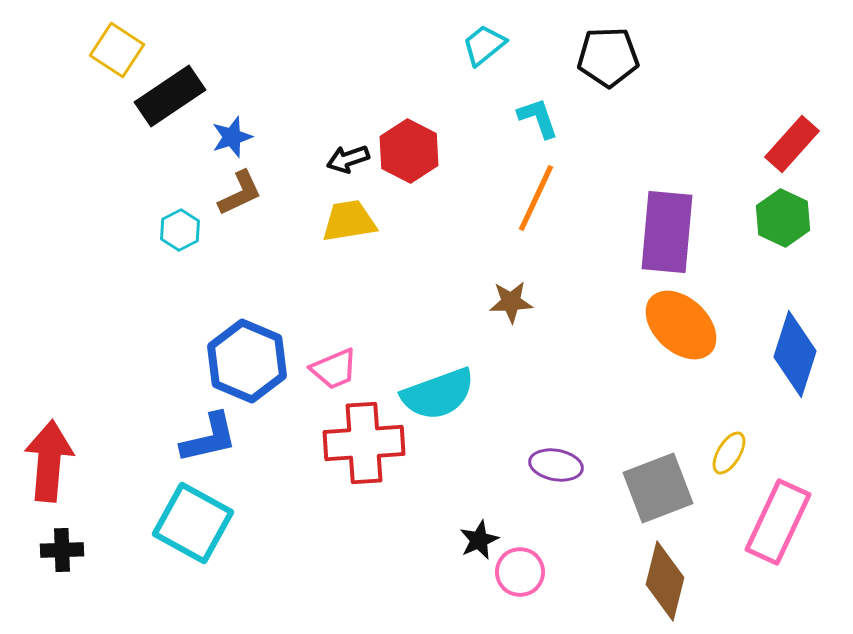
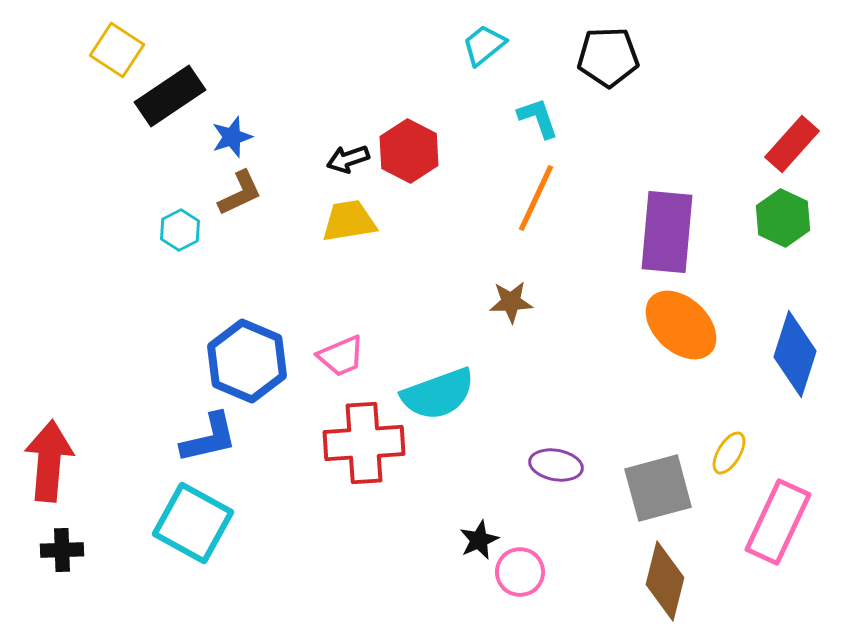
pink trapezoid: moved 7 px right, 13 px up
gray square: rotated 6 degrees clockwise
